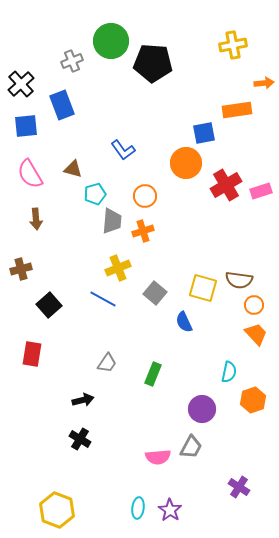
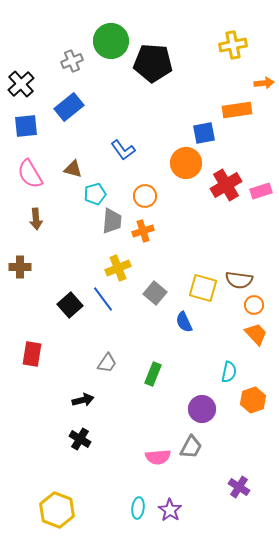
blue rectangle at (62, 105): moved 7 px right, 2 px down; rotated 72 degrees clockwise
brown cross at (21, 269): moved 1 px left, 2 px up; rotated 15 degrees clockwise
blue line at (103, 299): rotated 24 degrees clockwise
black square at (49, 305): moved 21 px right
